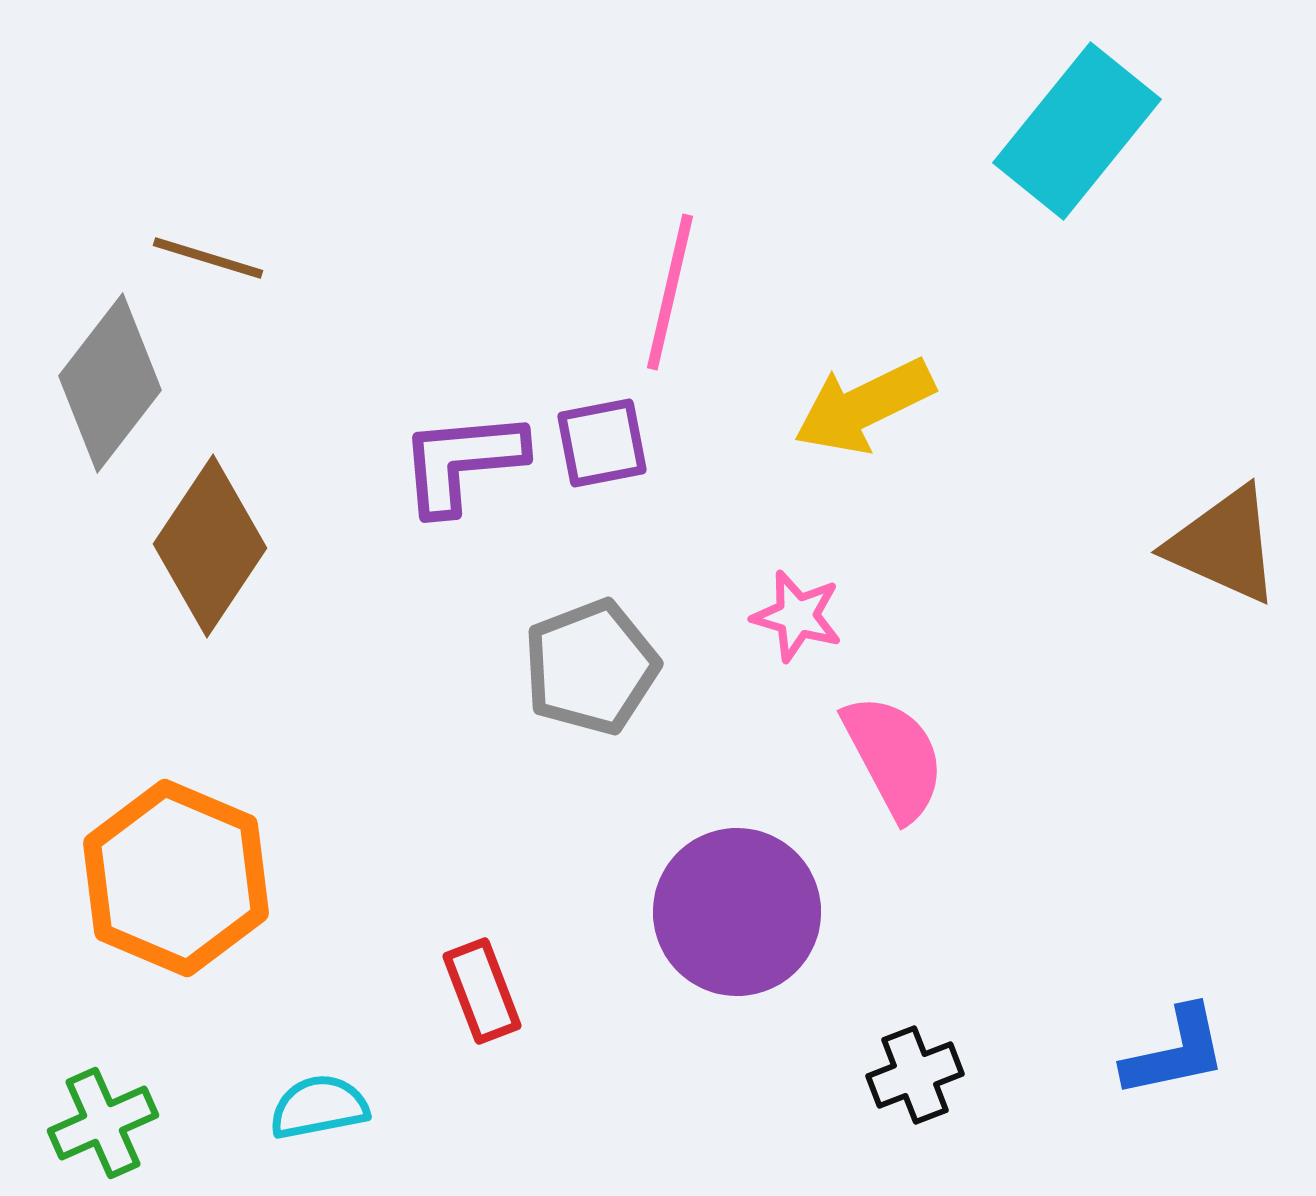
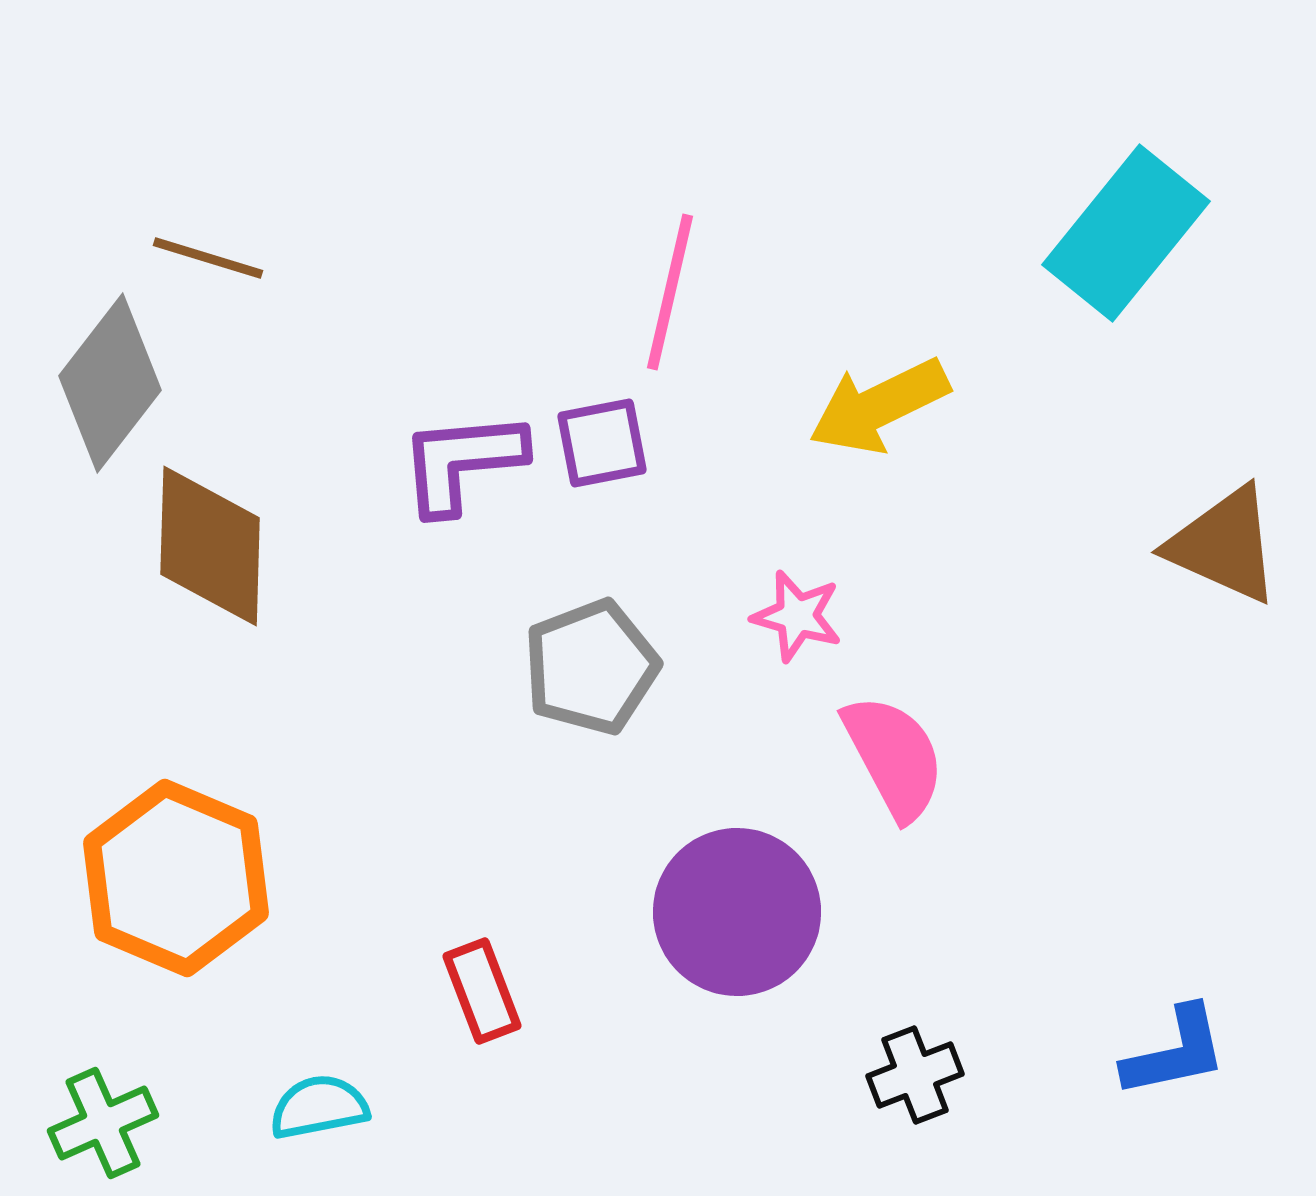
cyan rectangle: moved 49 px right, 102 px down
yellow arrow: moved 15 px right
brown diamond: rotated 32 degrees counterclockwise
